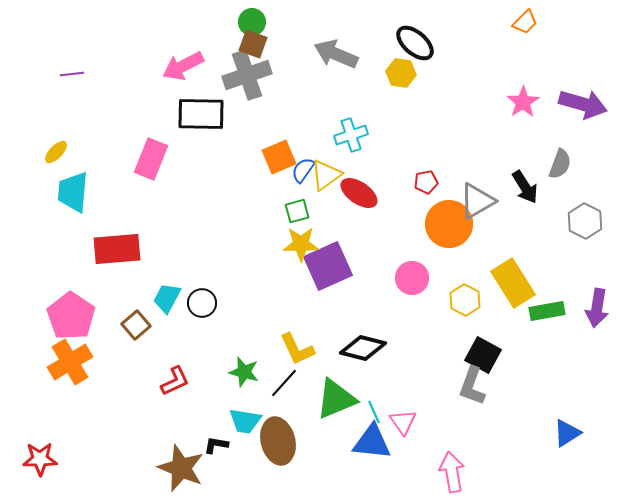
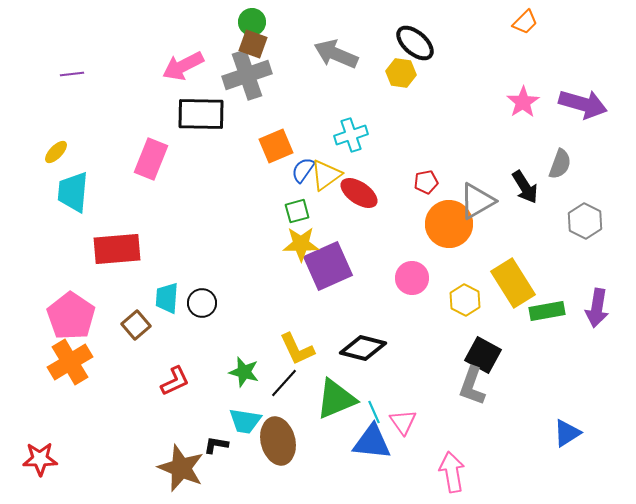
orange square at (279, 157): moved 3 px left, 11 px up
cyan trapezoid at (167, 298): rotated 24 degrees counterclockwise
